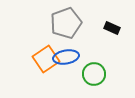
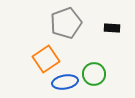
black rectangle: rotated 21 degrees counterclockwise
blue ellipse: moved 1 px left, 25 px down
